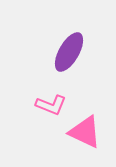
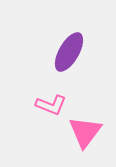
pink triangle: rotated 42 degrees clockwise
